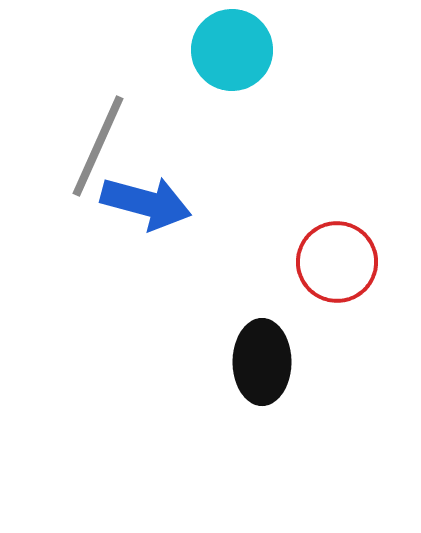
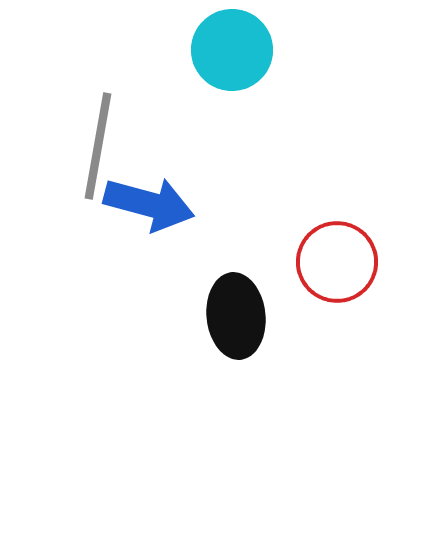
gray line: rotated 14 degrees counterclockwise
blue arrow: moved 3 px right, 1 px down
black ellipse: moved 26 px left, 46 px up; rotated 6 degrees counterclockwise
